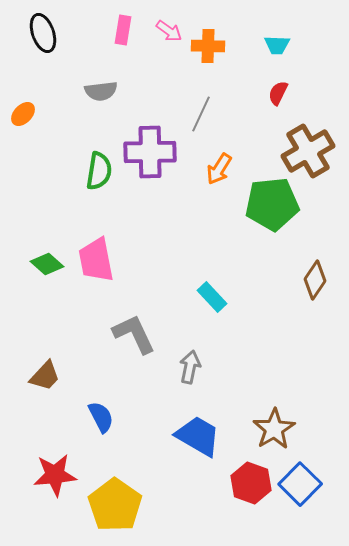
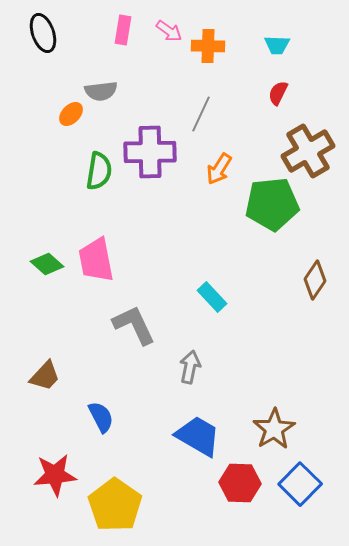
orange ellipse: moved 48 px right
gray L-shape: moved 9 px up
red hexagon: moved 11 px left; rotated 18 degrees counterclockwise
